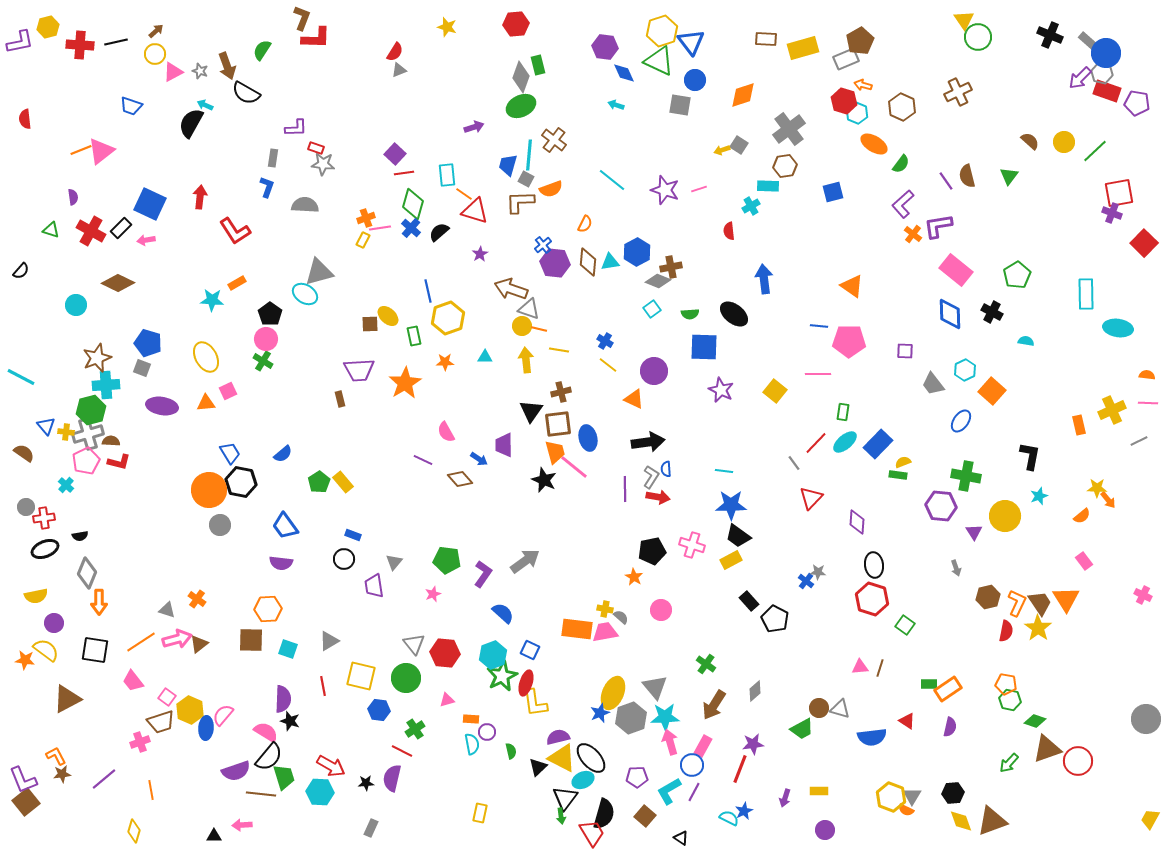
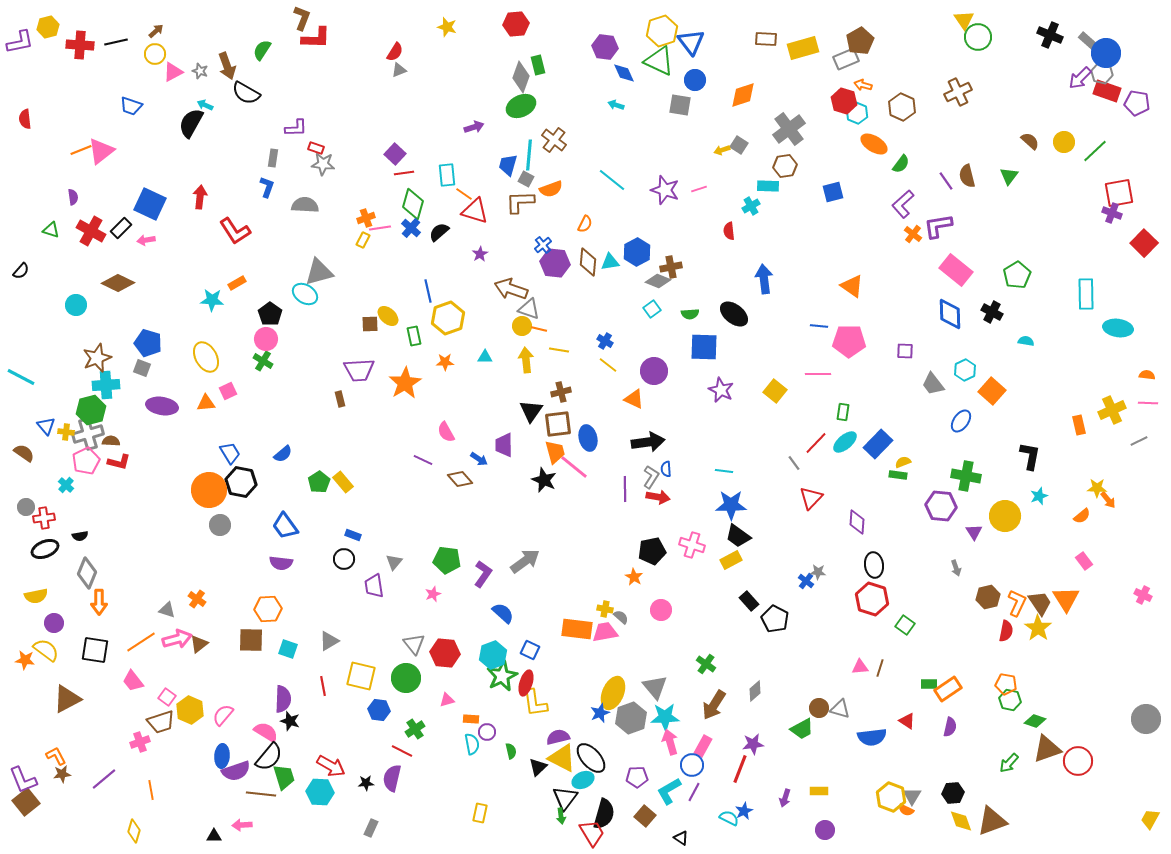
blue ellipse at (206, 728): moved 16 px right, 28 px down
